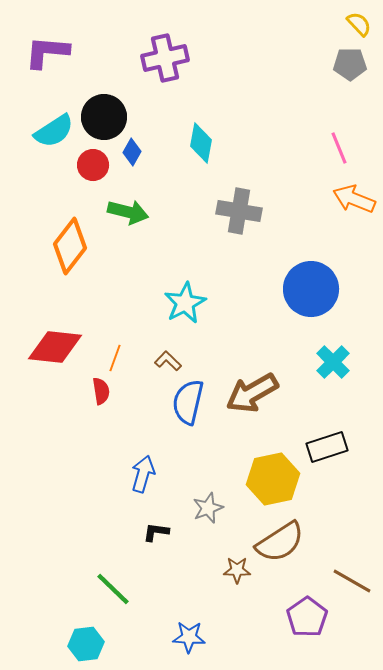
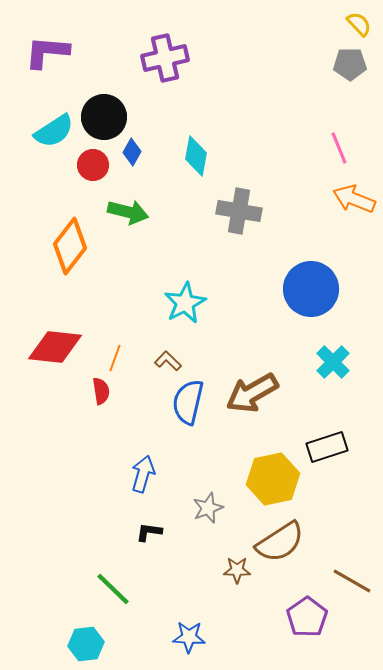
cyan diamond: moved 5 px left, 13 px down
black L-shape: moved 7 px left
